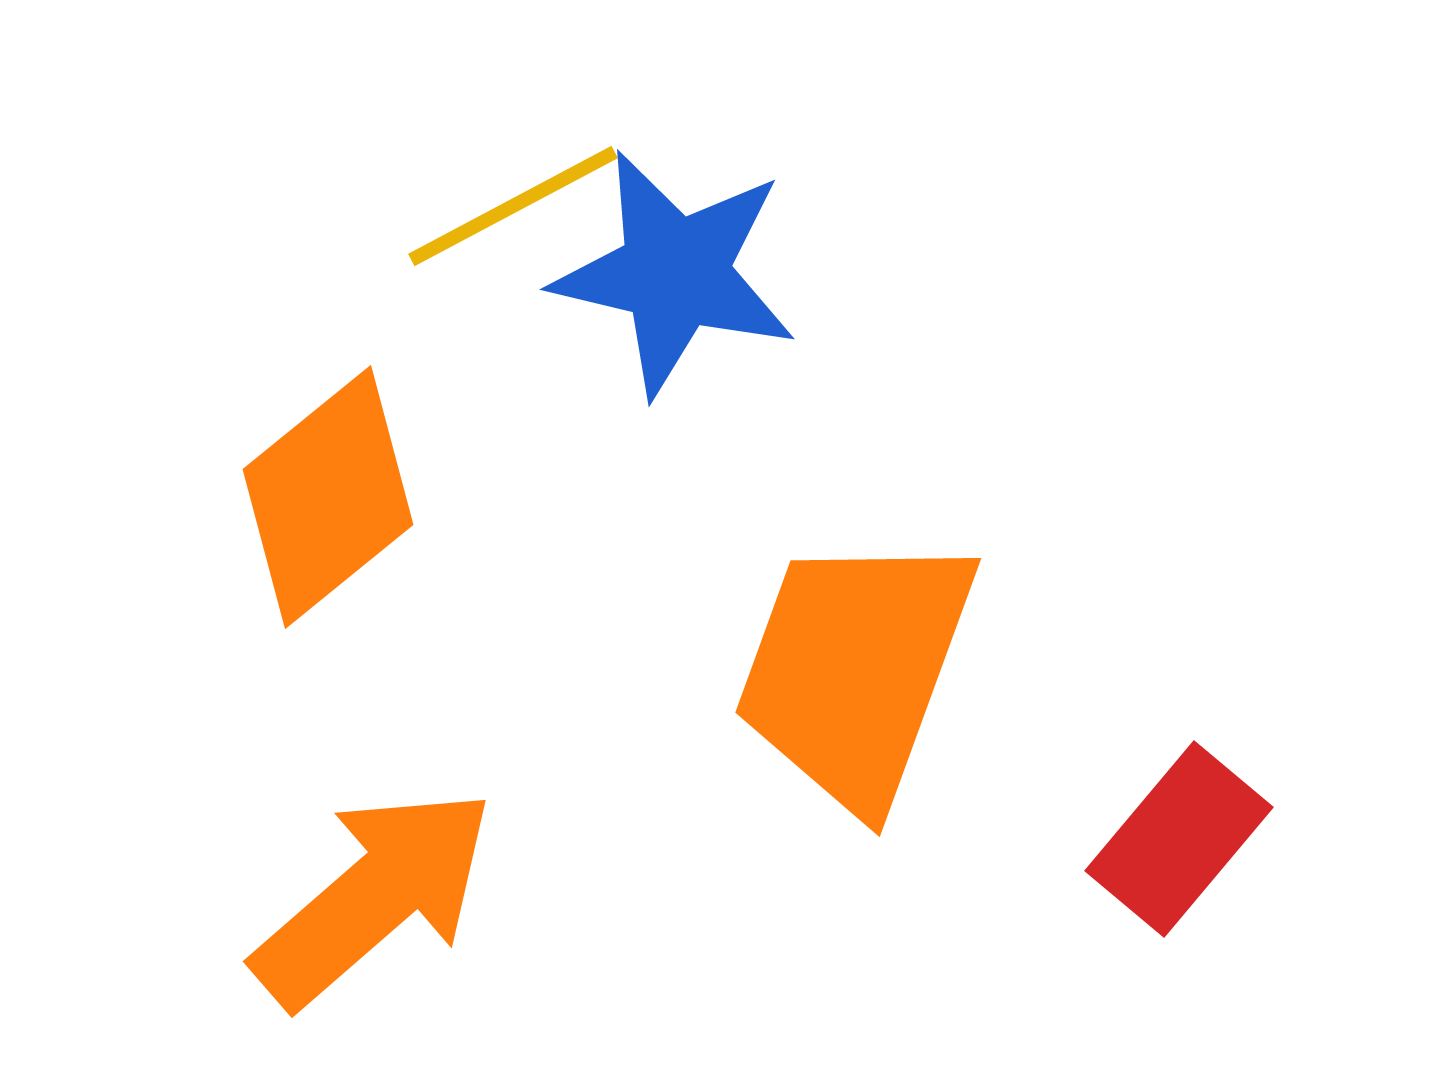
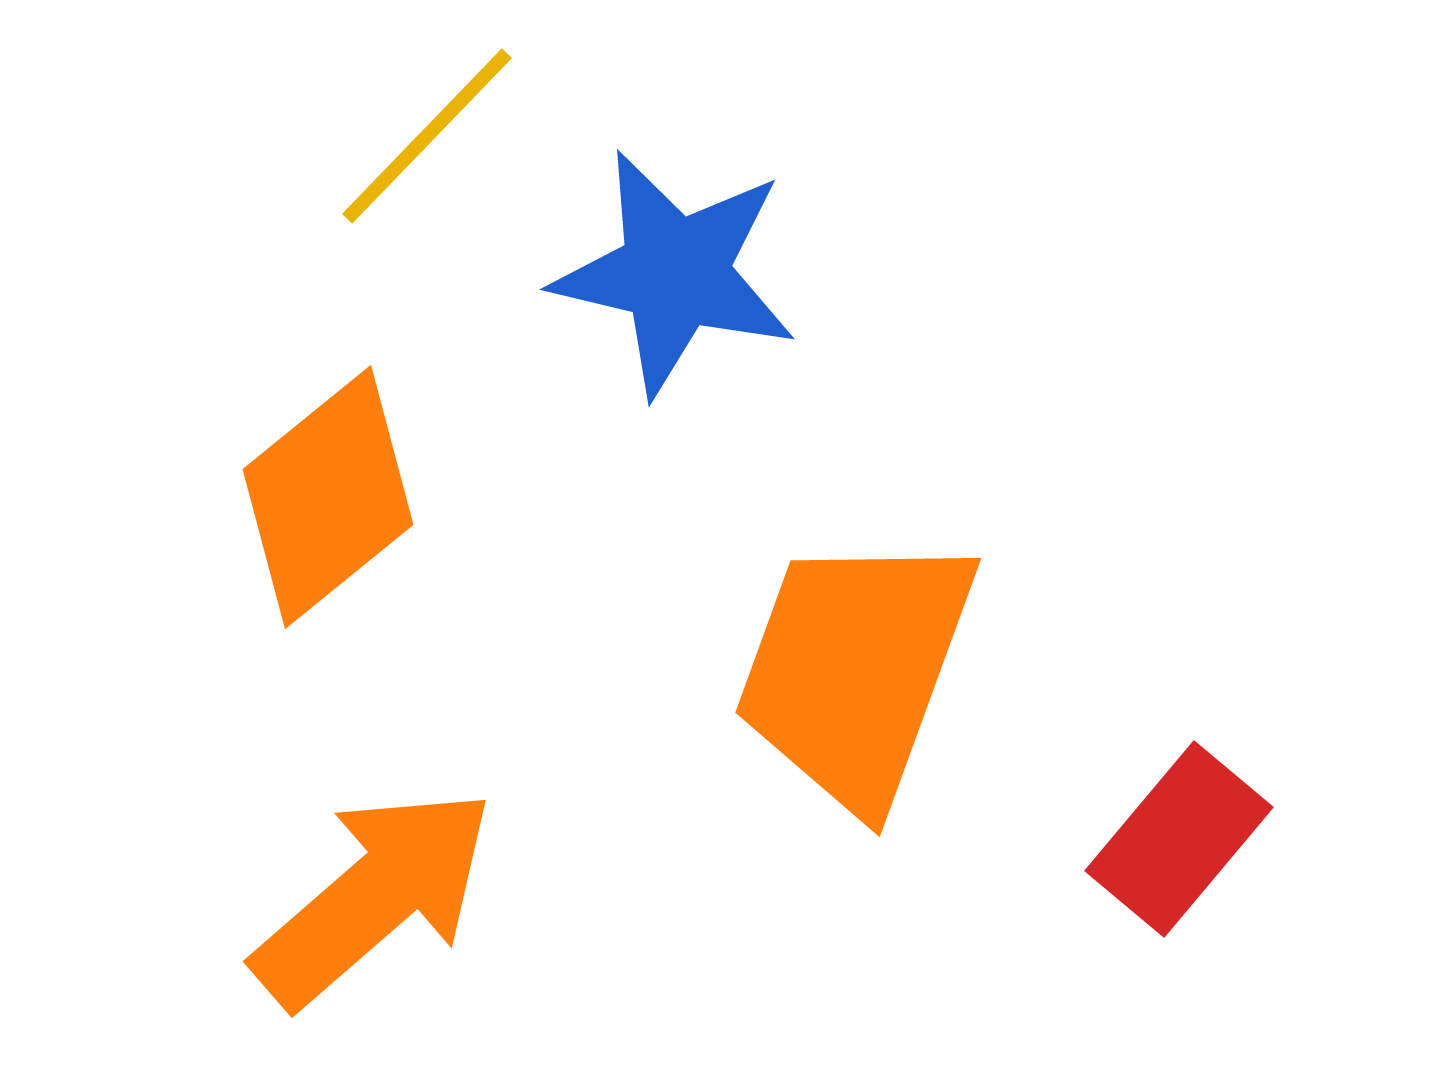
yellow line: moved 86 px left, 70 px up; rotated 18 degrees counterclockwise
